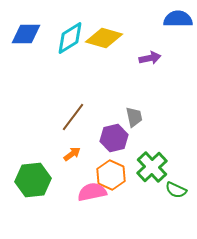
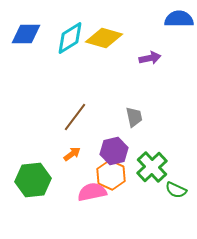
blue semicircle: moved 1 px right
brown line: moved 2 px right
purple hexagon: moved 13 px down
